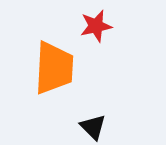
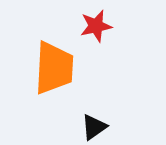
black triangle: moved 1 px right; rotated 40 degrees clockwise
